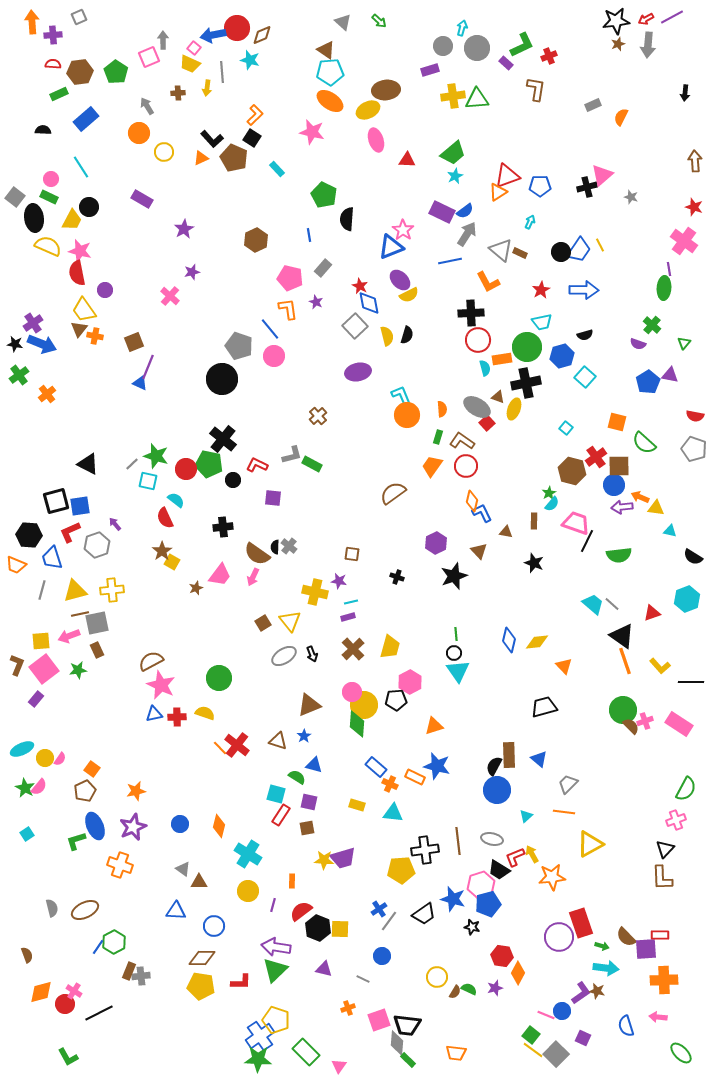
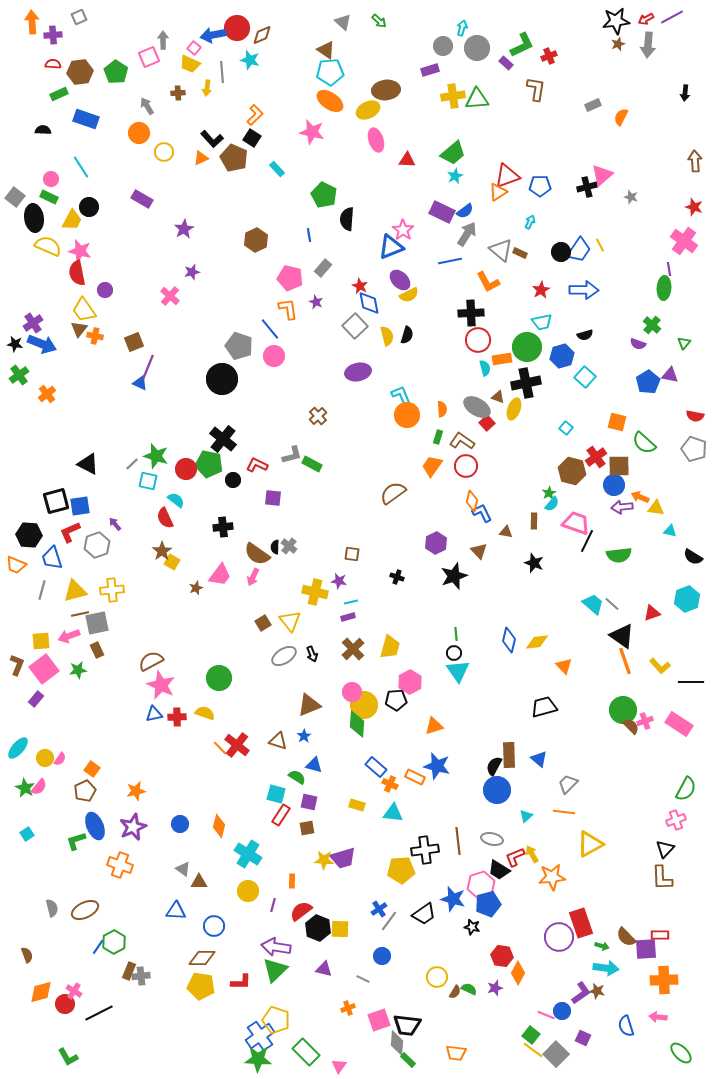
blue rectangle at (86, 119): rotated 60 degrees clockwise
cyan ellipse at (22, 749): moved 4 px left, 1 px up; rotated 25 degrees counterclockwise
